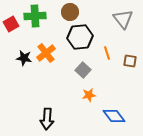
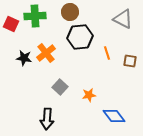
gray triangle: rotated 25 degrees counterclockwise
red square: rotated 35 degrees counterclockwise
gray square: moved 23 px left, 17 px down
